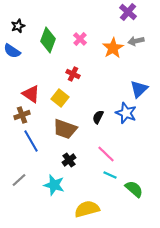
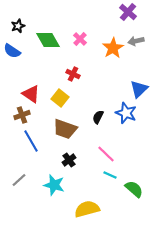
green diamond: rotated 50 degrees counterclockwise
